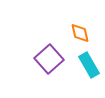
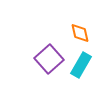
cyan rectangle: moved 8 px left; rotated 60 degrees clockwise
